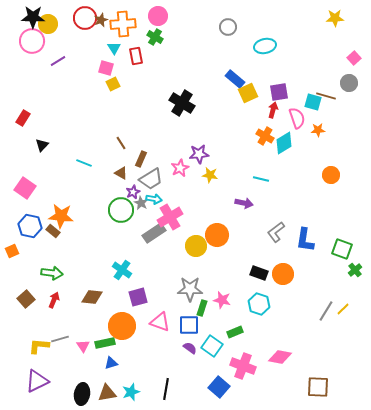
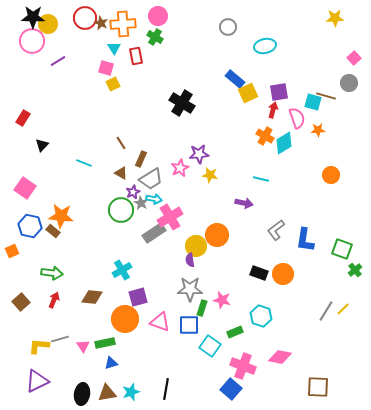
brown star at (101, 20): moved 3 px down; rotated 24 degrees counterclockwise
gray L-shape at (276, 232): moved 2 px up
cyan cross at (122, 270): rotated 24 degrees clockwise
brown square at (26, 299): moved 5 px left, 3 px down
cyan hexagon at (259, 304): moved 2 px right, 12 px down
orange circle at (122, 326): moved 3 px right, 7 px up
cyan square at (212, 346): moved 2 px left
purple semicircle at (190, 348): moved 88 px up; rotated 136 degrees counterclockwise
blue square at (219, 387): moved 12 px right, 2 px down
